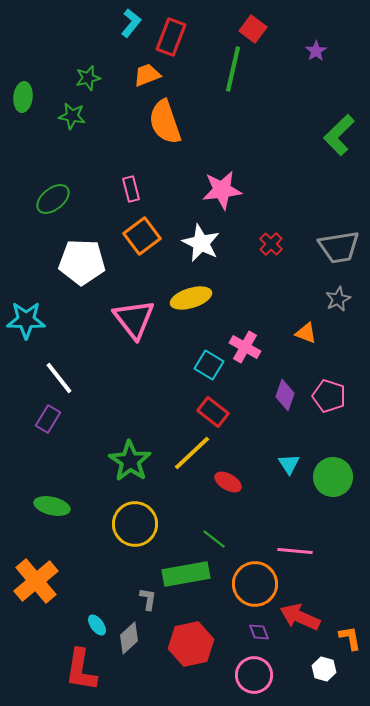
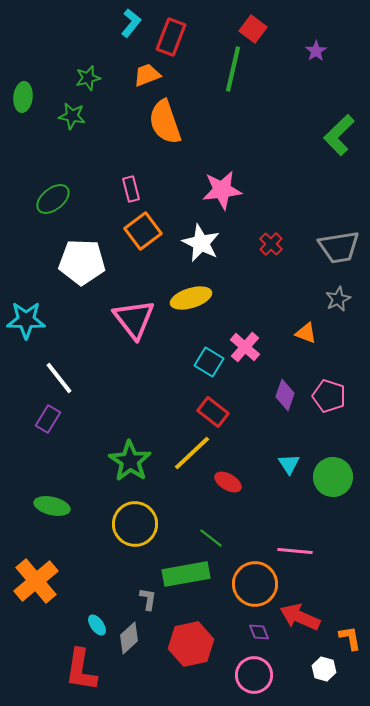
orange square at (142, 236): moved 1 px right, 5 px up
pink cross at (245, 347): rotated 12 degrees clockwise
cyan square at (209, 365): moved 3 px up
green line at (214, 539): moved 3 px left, 1 px up
